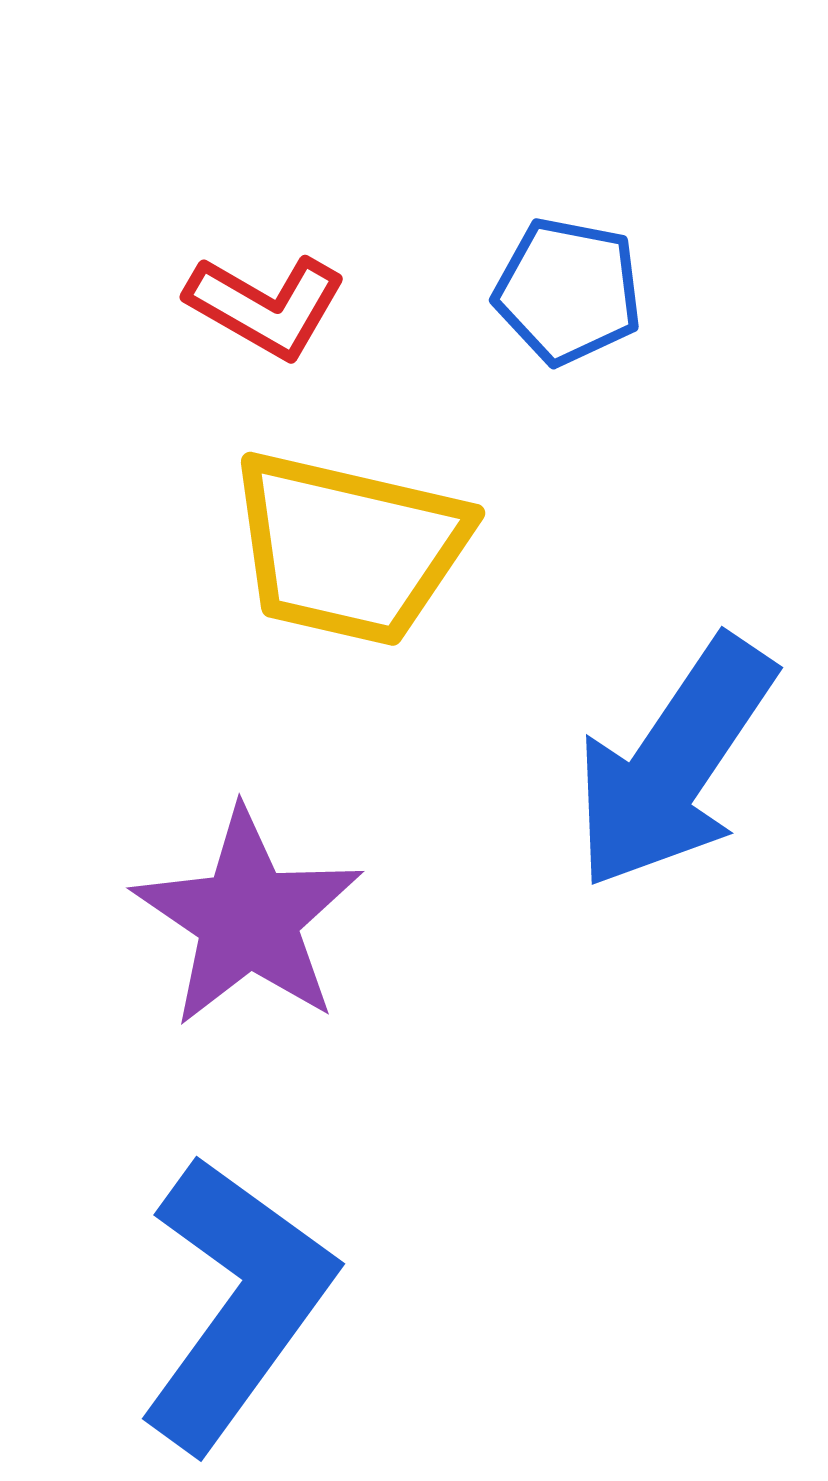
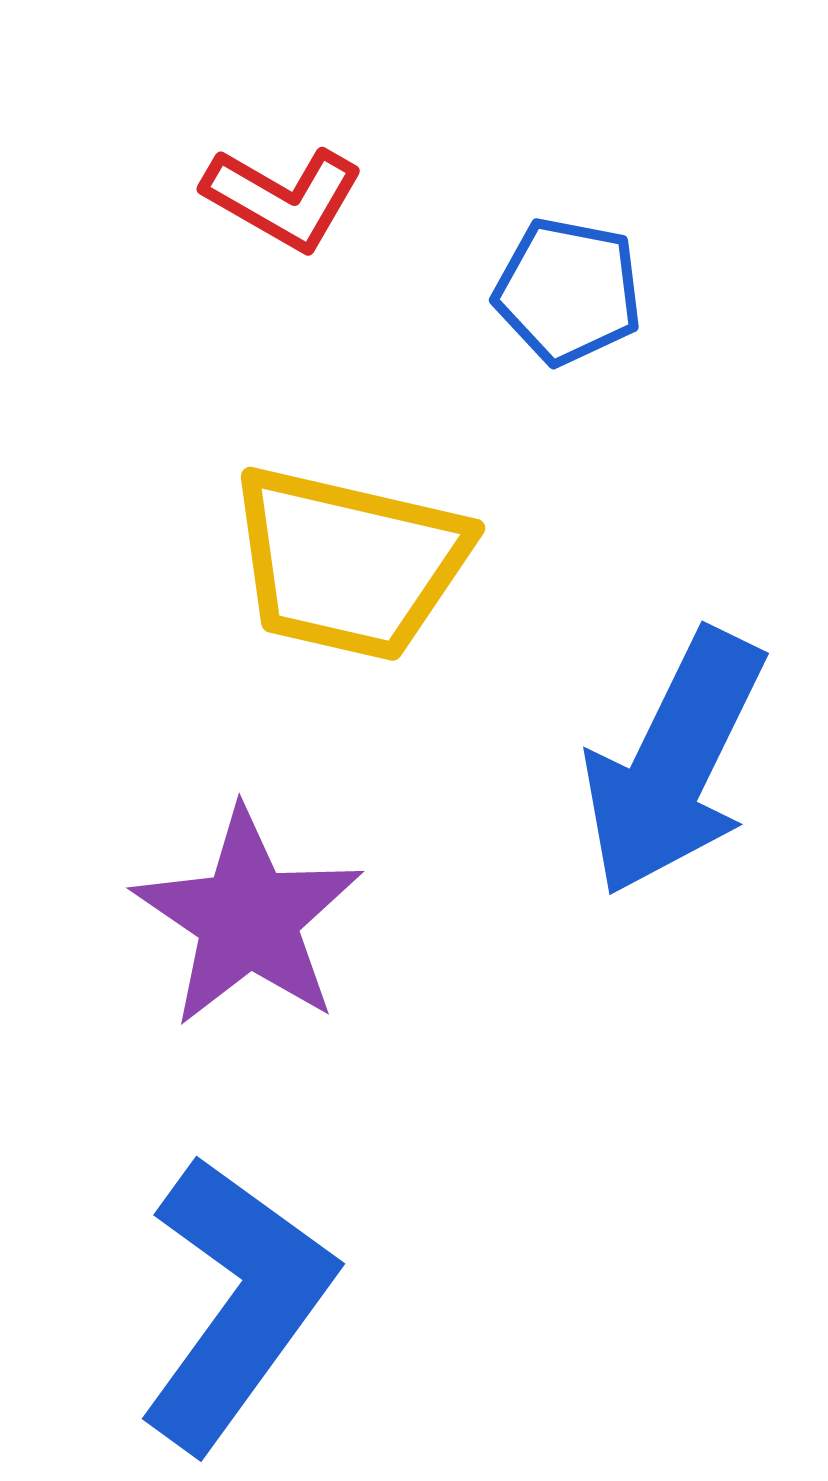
red L-shape: moved 17 px right, 108 px up
yellow trapezoid: moved 15 px down
blue arrow: rotated 8 degrees counterclockwise
